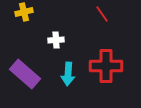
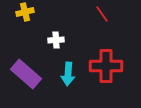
yellow cross: moved 1 px right
purple rectangle: moved 1 px right
